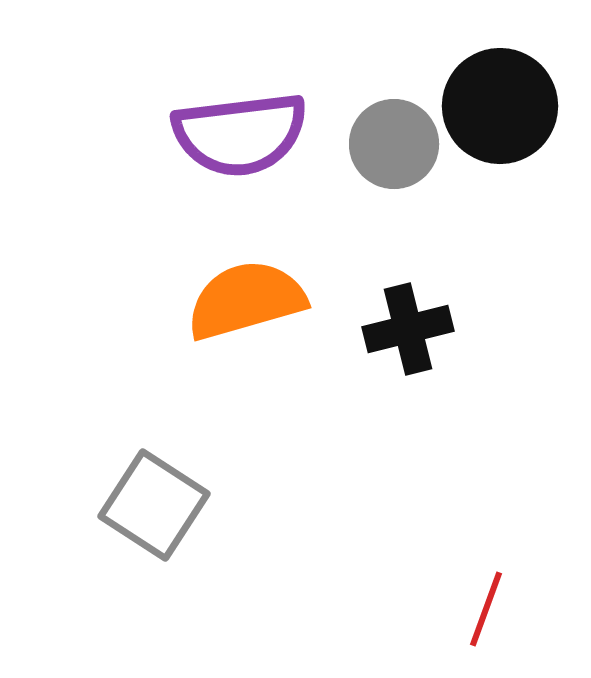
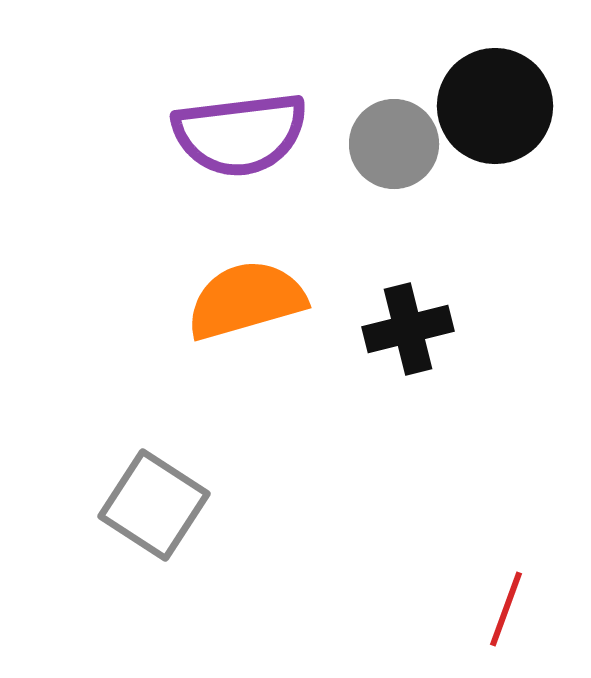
black circle: moved 5 px left
red line: moved 20 px right
